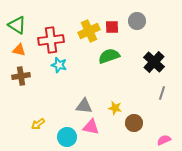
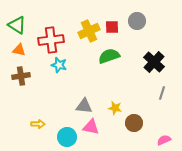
yellow arrow: rotated 144 degrees counterclockwise
